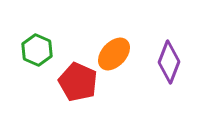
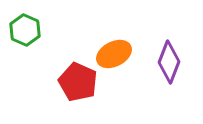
green hexagon: moved 12 px left, 20 px up
orange ellipse: rotated 20 degrees clockwise
